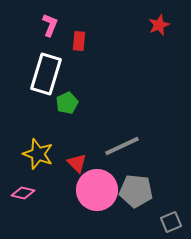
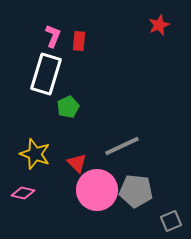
pink L-shape: moved 3 px right, 11 px down
green pentagon: moved 1 px right, 4 px down
yellow star: moved 3 px left
gray square: moved 1 px up
